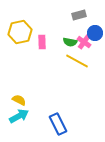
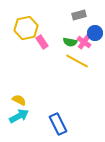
yellow hexagon: moved 6 px right, 4 px up
pink rectangle: rotated 32 degrees counterclockwise
